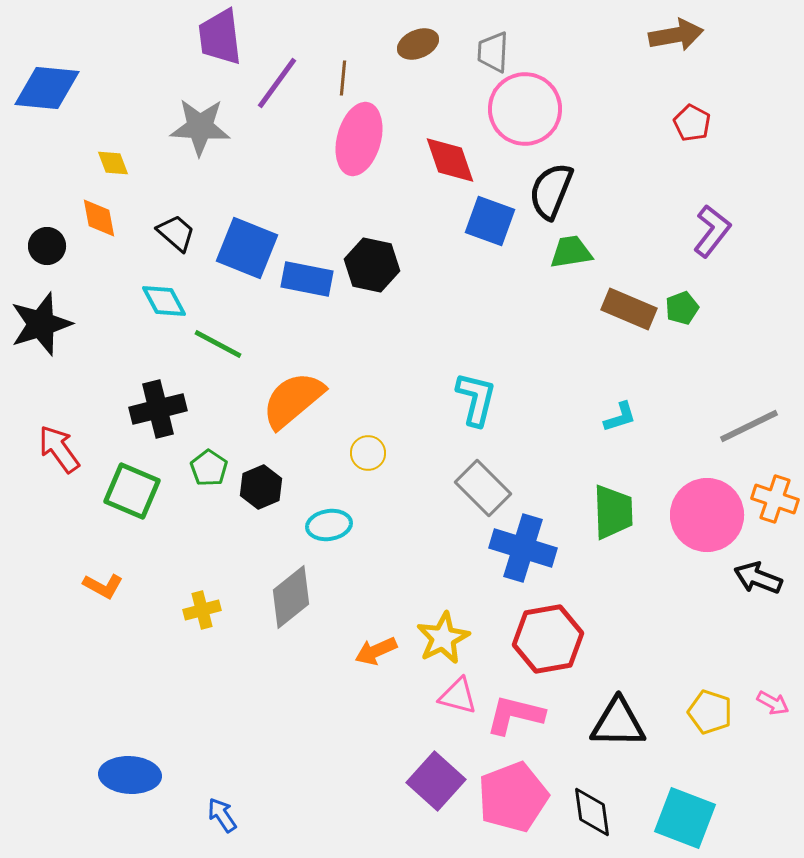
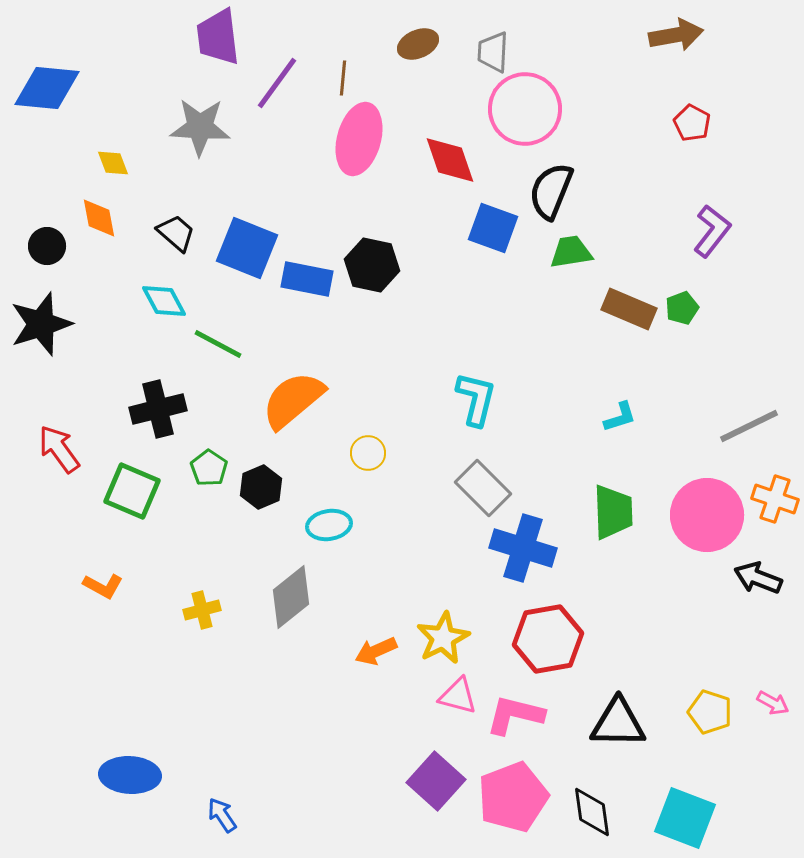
purple trapezoid at (220, 37): moved 2 px left
blue square at (490, 221): moved 3 px right, 7 px down
